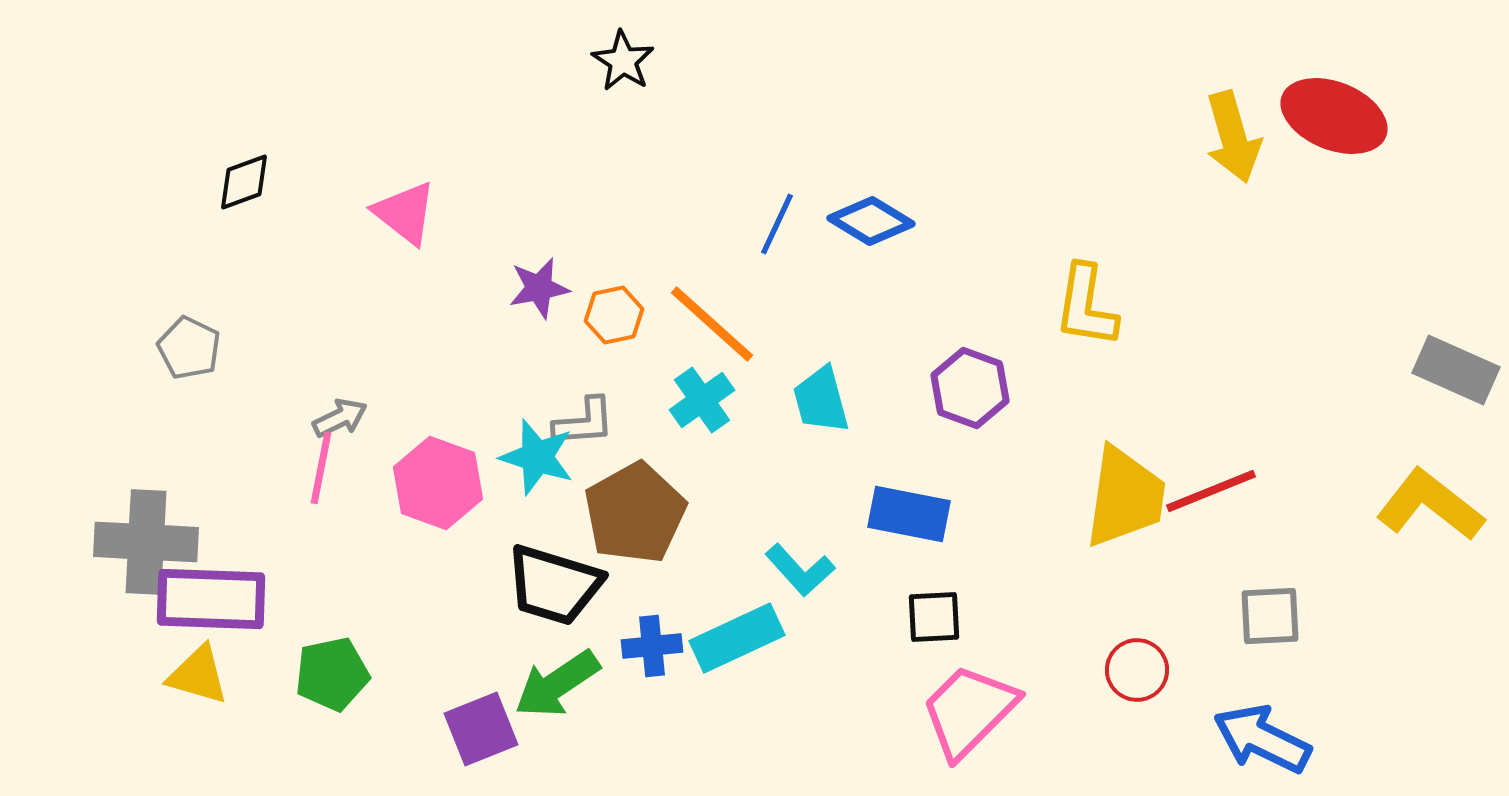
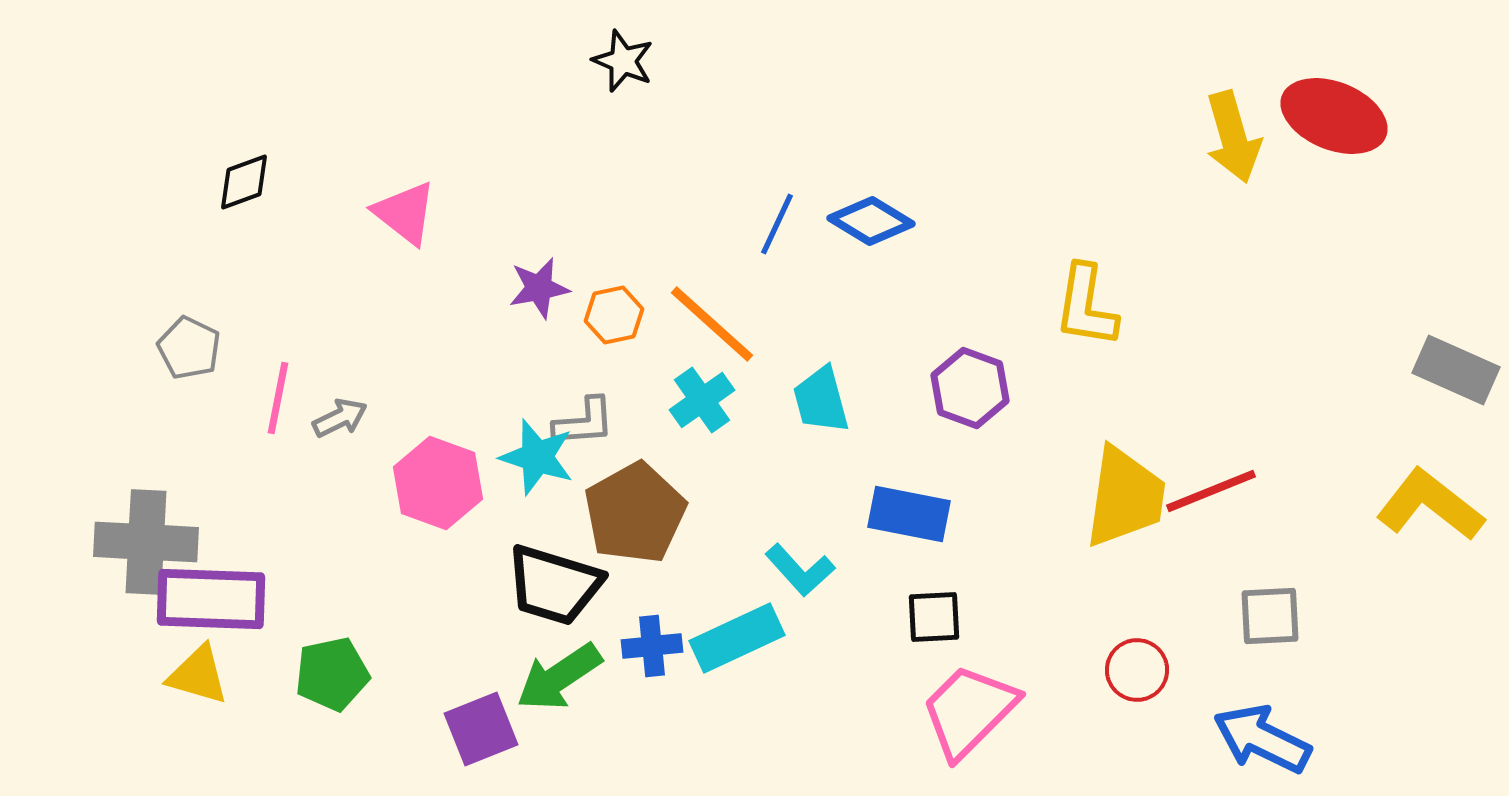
black star at (623, 61): rotated 10 degrees counterclockwise
pink line at (321, 468): moved 43 px left, 70 px up
green arrow at (557, 684): moved 2 px right, 7 px up
